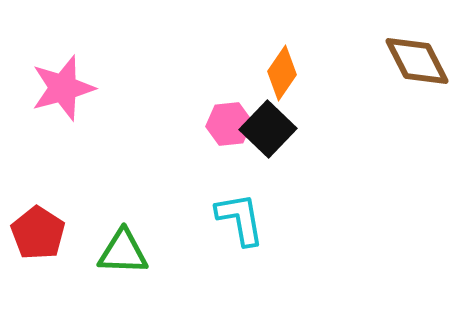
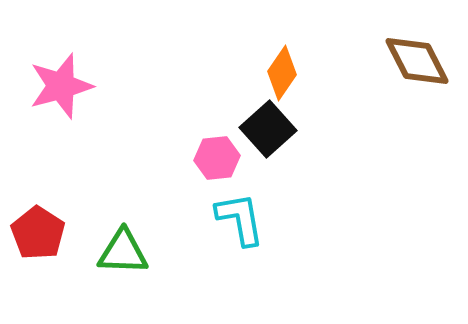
pink star: moved 2 px left, 2 px up
pink hexagon: moved 12 px left, 34 px down
black square: rotated 4 degrees clockwise
